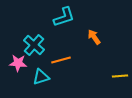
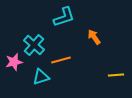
pink star: moved 4 px left, 1 px up; rotated 18 degrees counterclockwise
yellow line: moved 4 px left, 1 px up
